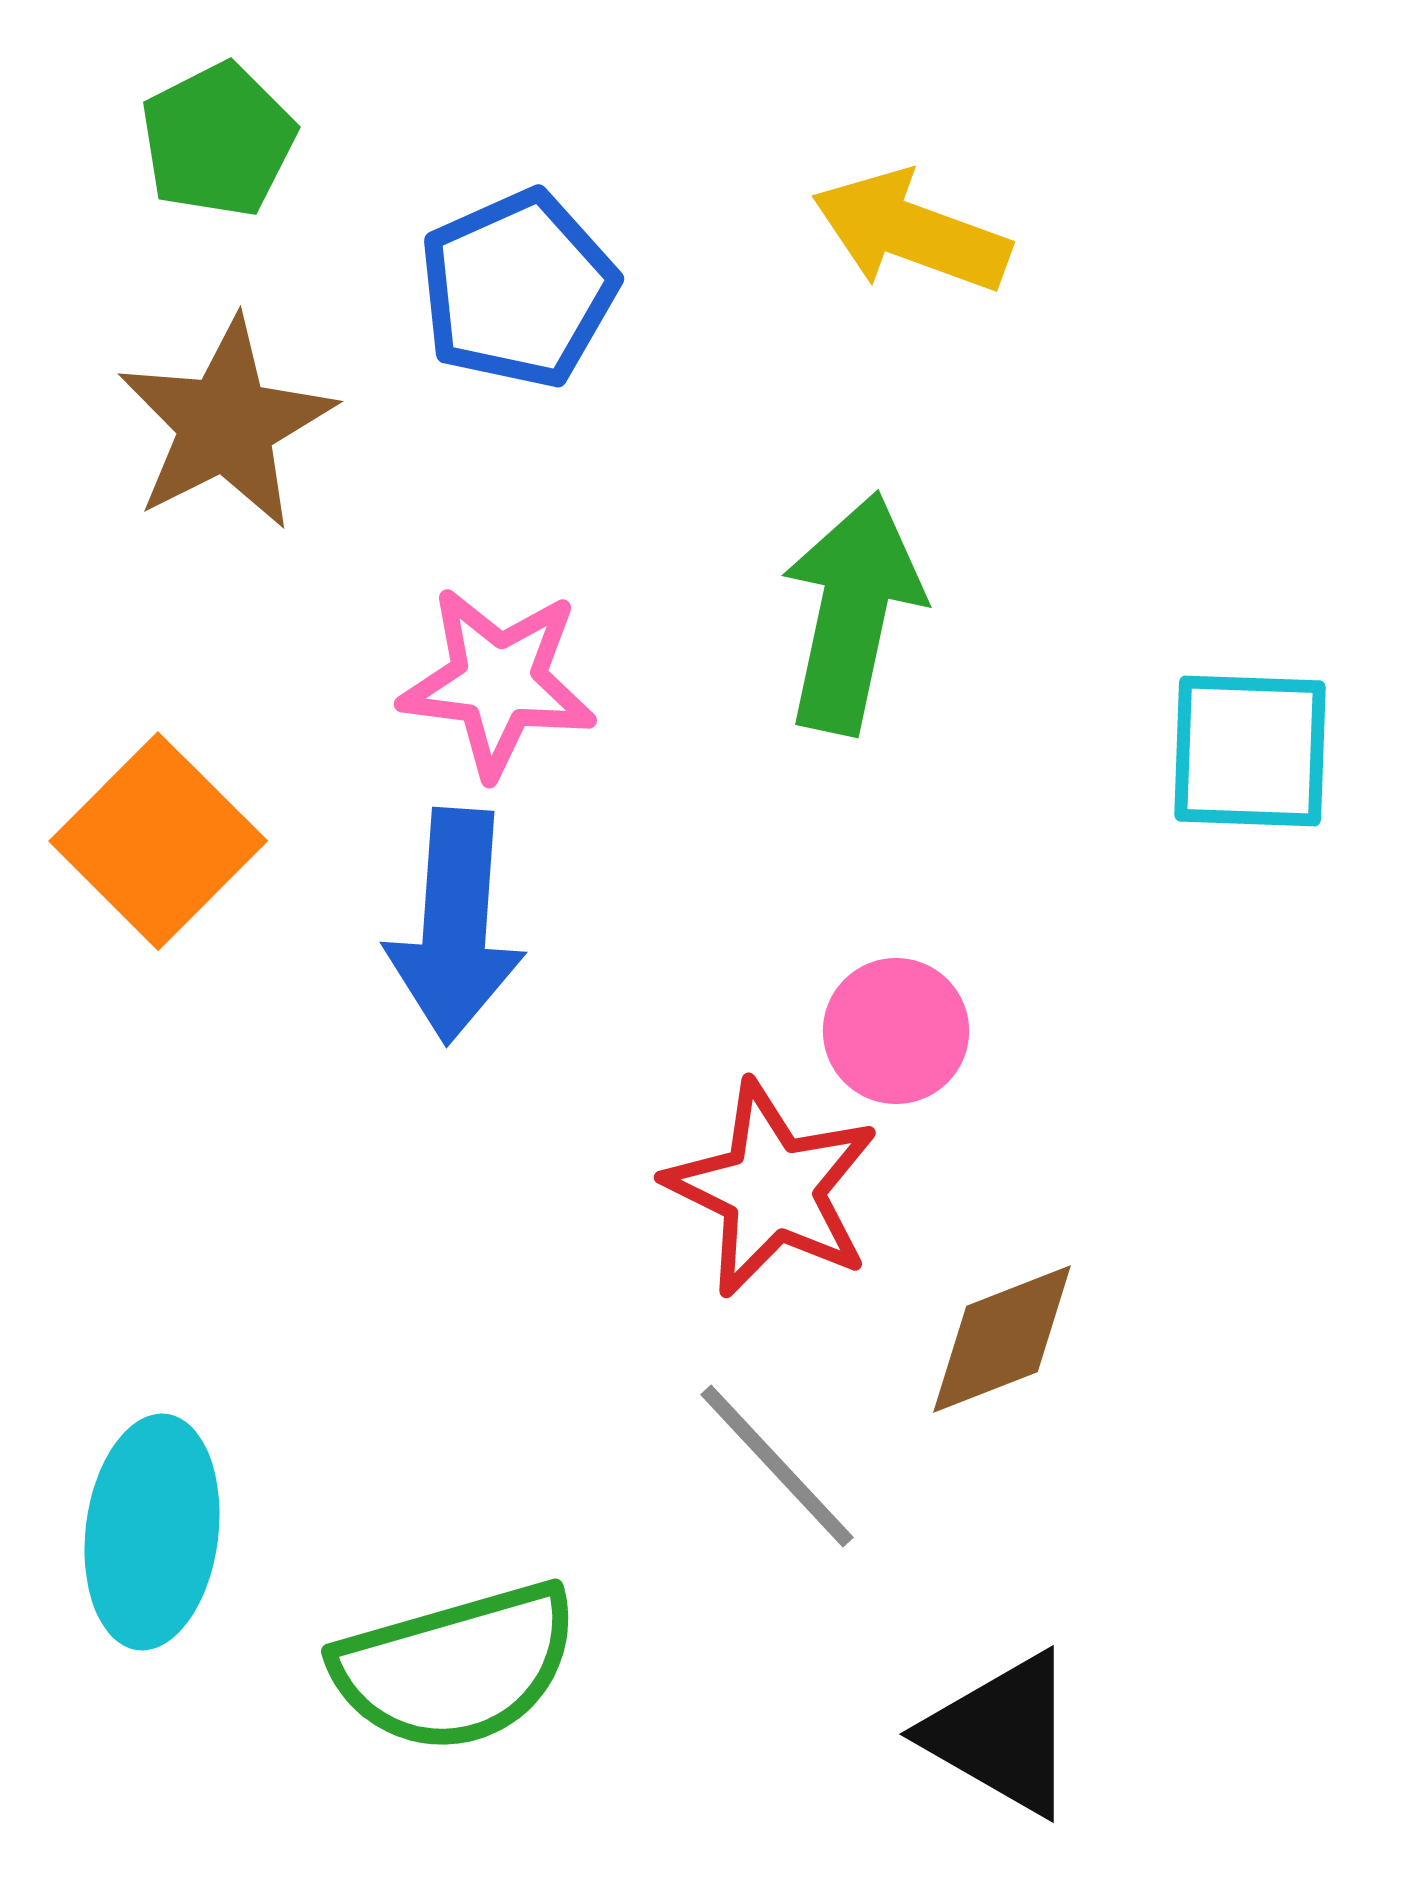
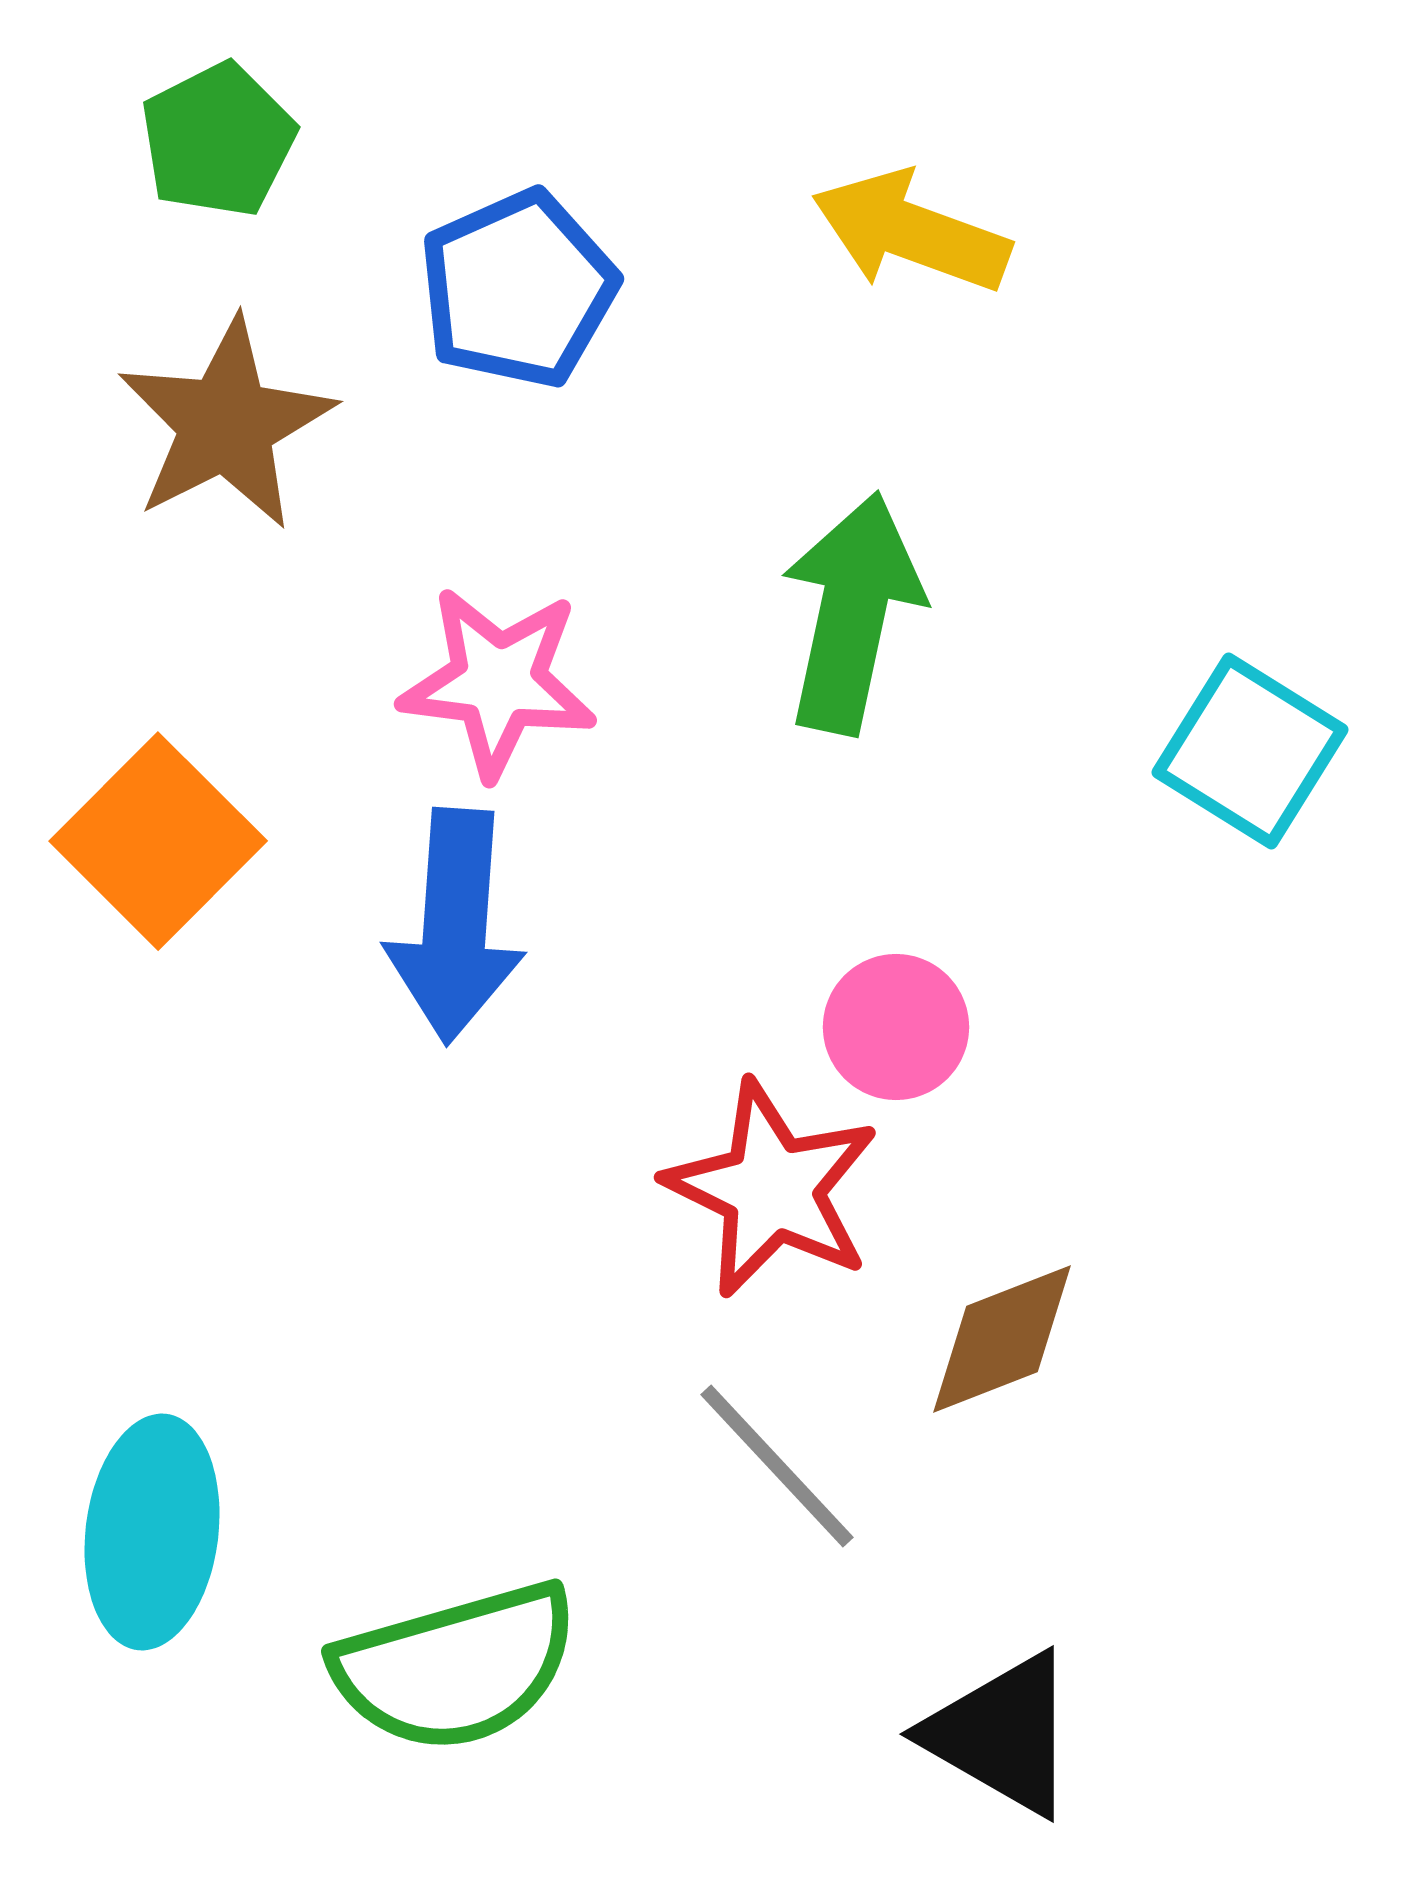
cyan square: rotated 30 degrees clockwise
pink circle: moved 4 px up
